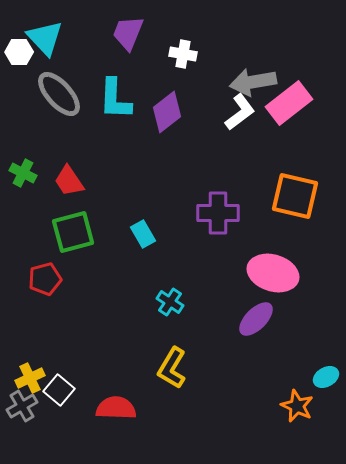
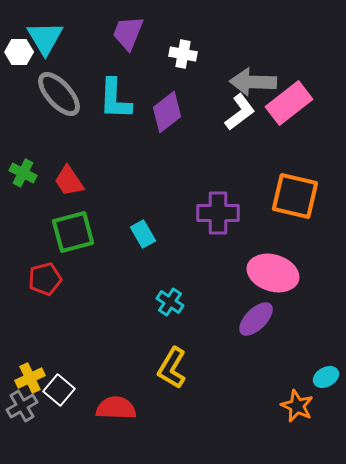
cyan triangle: rotated 12 degrees clockwise
gray arrow: rotated 12 degrees clockwise
